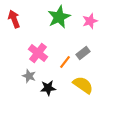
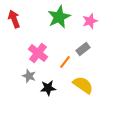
gray rectangle: moved 4 px up
